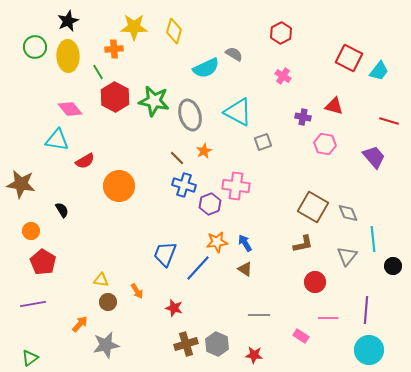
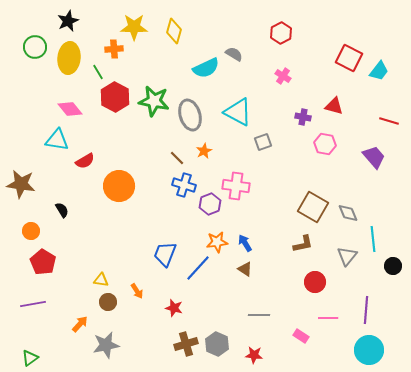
yellow ellipse at (68, 56): moved 1 px right, 2 px down; rotated 8 degrees clockwise
